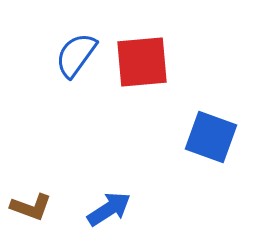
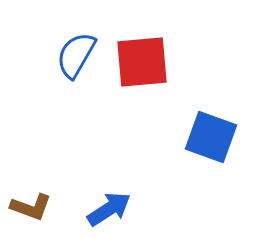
blue semicircle: rotated 6 degrees counterclockwise
